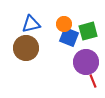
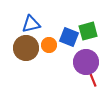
orange circle: moved 15 px left, 21 px down
red line: moved 1 px up
